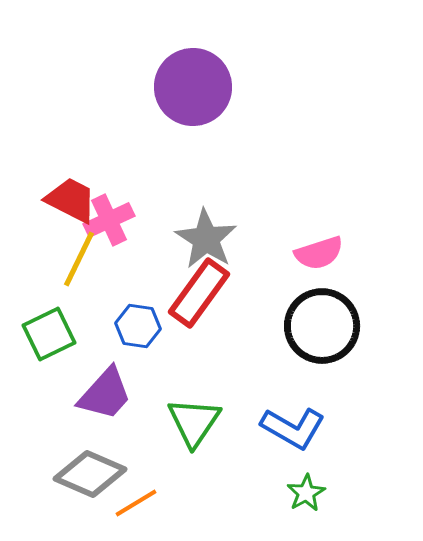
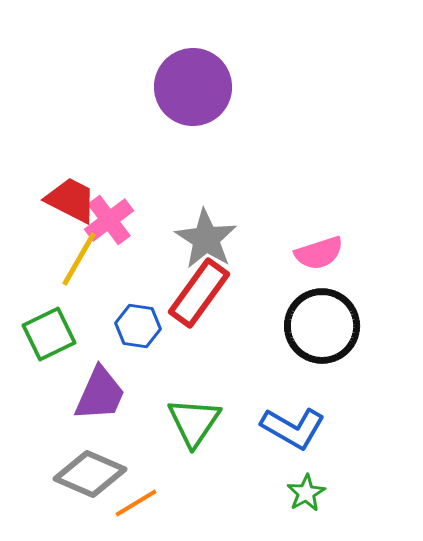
pink cross: rotated 12 degrees counterclockwise
yellow line: rotated 4 degrees clockwise
purple trapezoid: moved 5 px left; rotated 18 degrees counterclockwise
